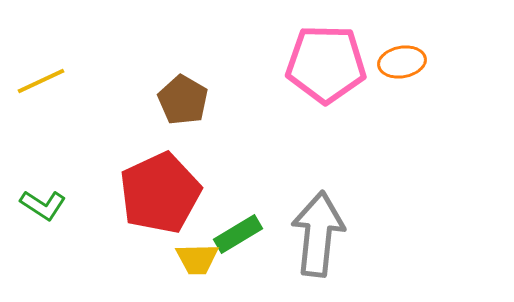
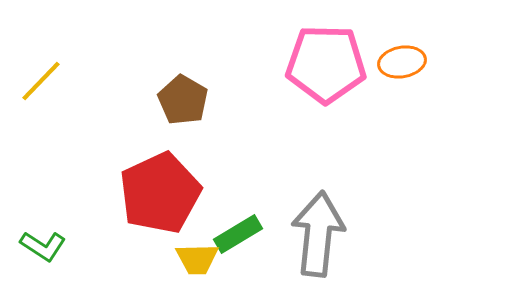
yellow line: rotated 21 degrees counterclockwise
green L-shape: moved 41 px down
